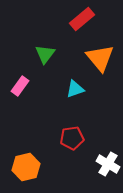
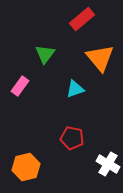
red pentagon: rotated 20 degrees clockwise
